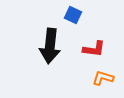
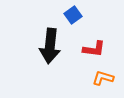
blue square: rotated 30 degrees clockwise
